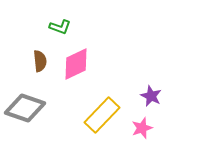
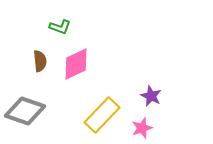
gray diamond: moved 3 px down
